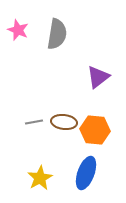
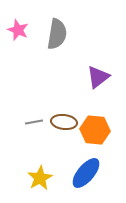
blue ellipse: rotated 20 degrees clockwise
